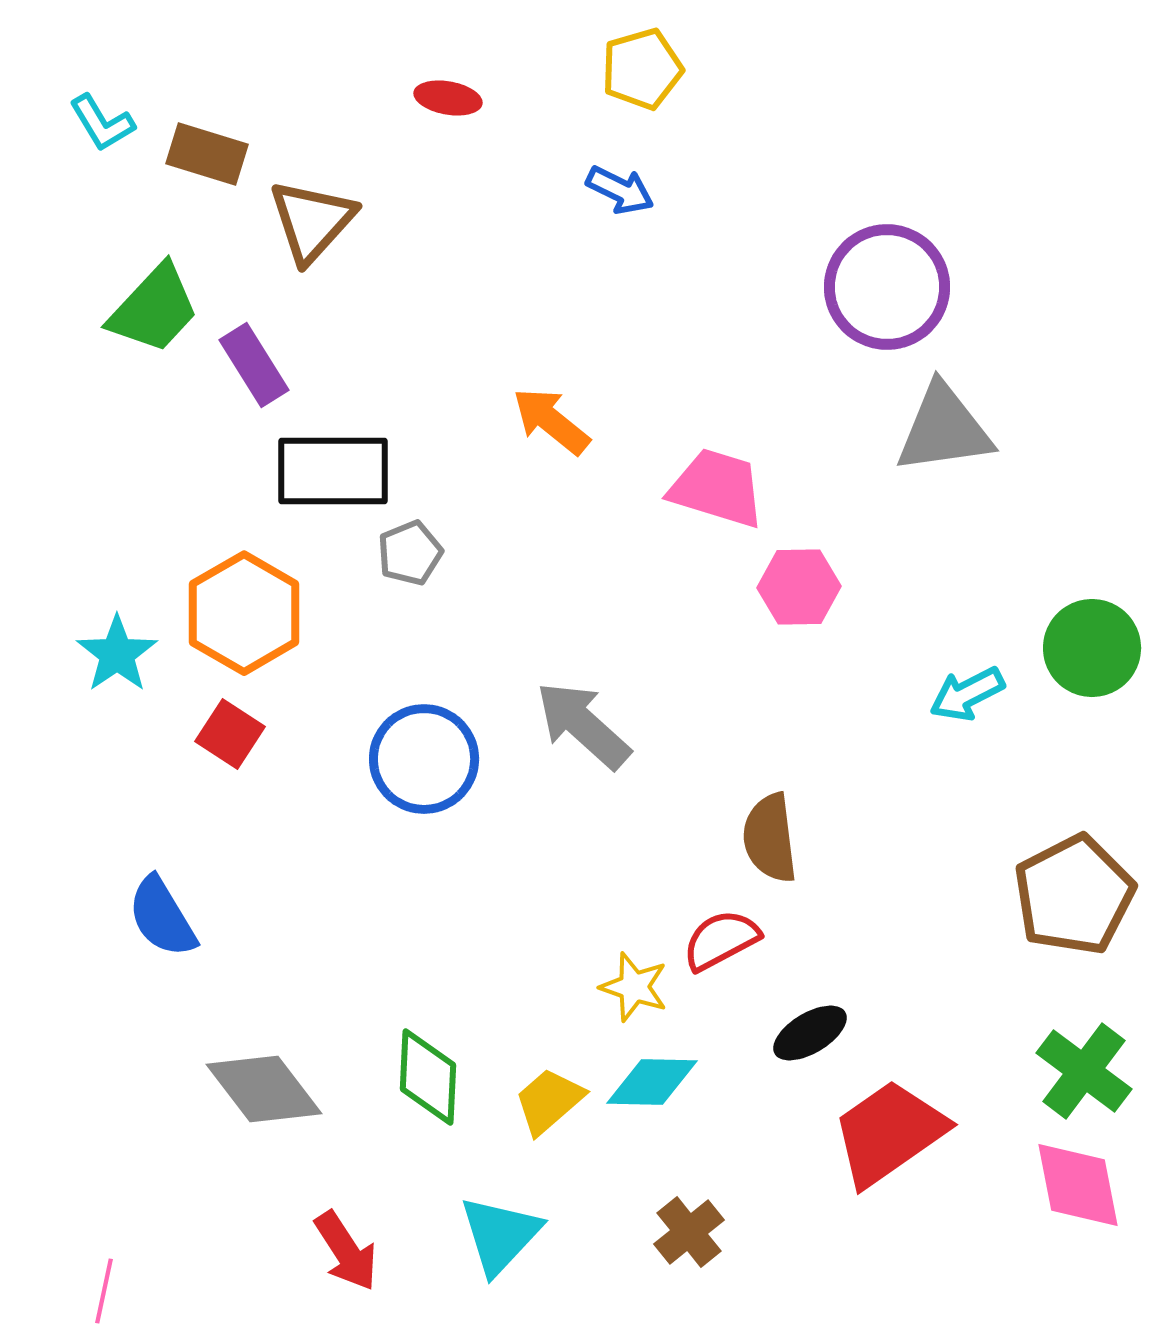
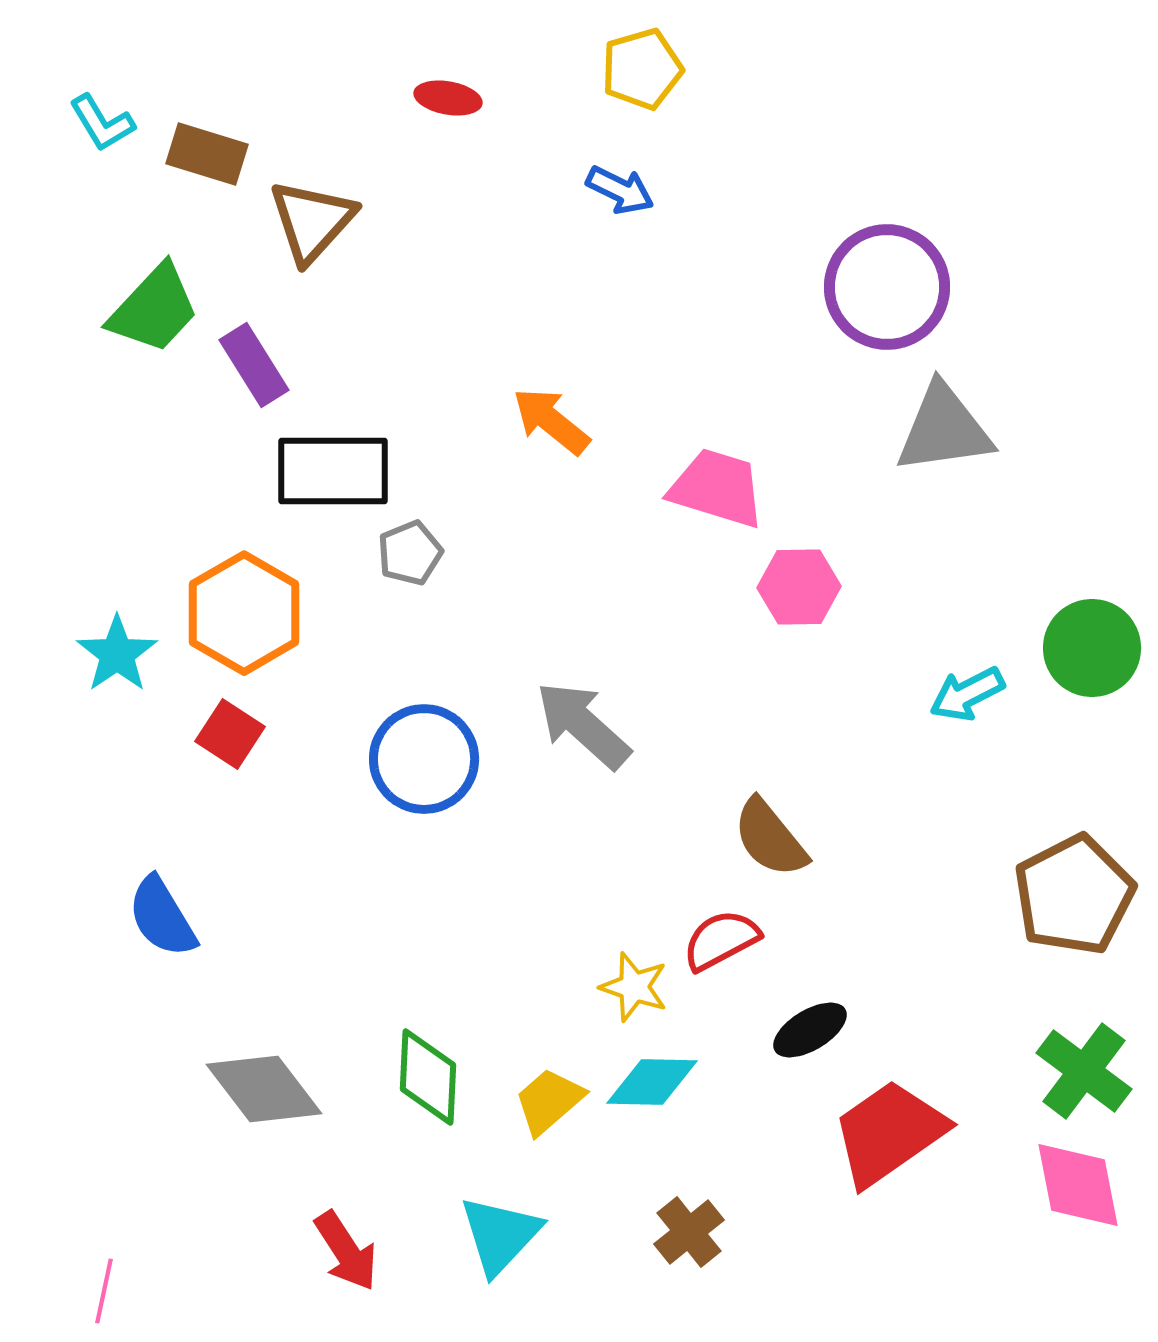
brown semicircle: rotated 32 degrees counterclockwise
black ellipse: moved 3 px up
